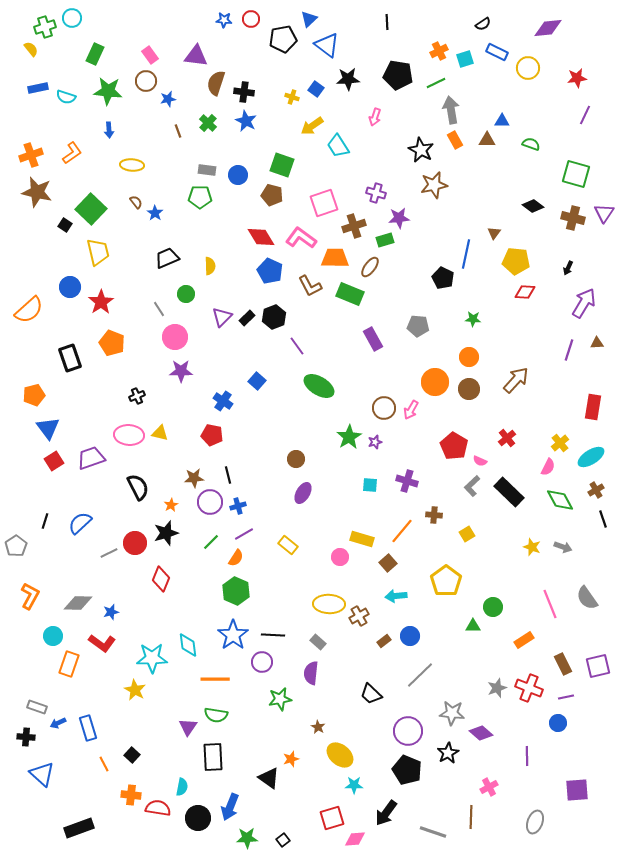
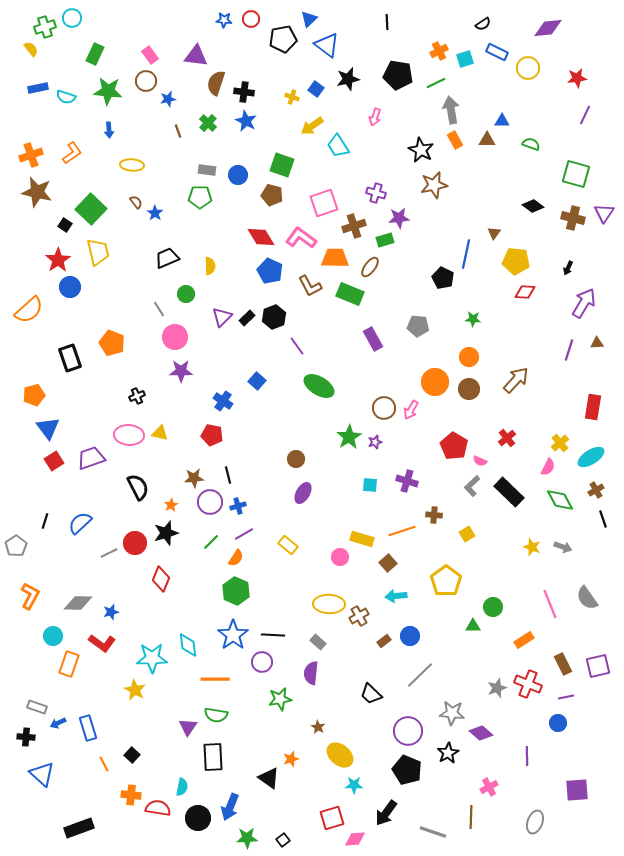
black star at (348, 79): rotated 10 degrees counterclockwise
red star at (101, 302): moved 43 px left, 42 px up
orange line at (402, 531): rotated 32 degrees clockwise
red cross at (529, 688): moved 1 px left, 4 px up
